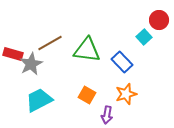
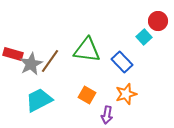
red circle: moved 1 px left, 1 px down
brown line: moved 18 px down; rotated 25 degrees counterclockwise
